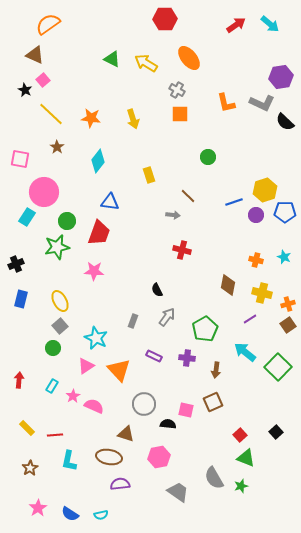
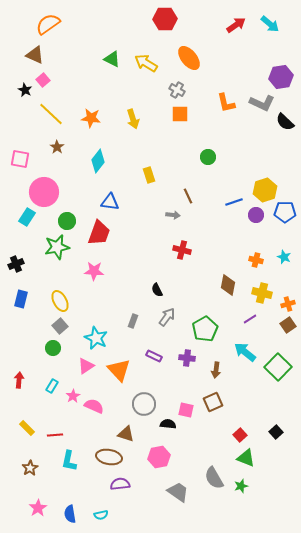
brown line at (188, 196): rotated 21 degrees clockwise
blue semicircle at (70, 514): rotated 48 degrees clockwise
